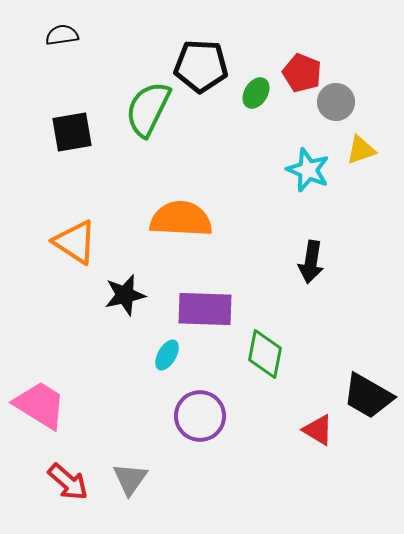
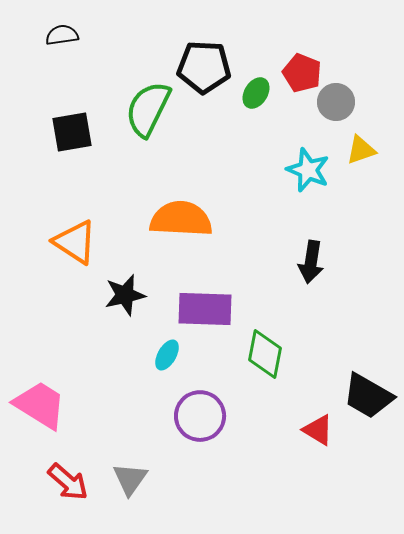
black pentagon: moved 3 px right, 1 px down
